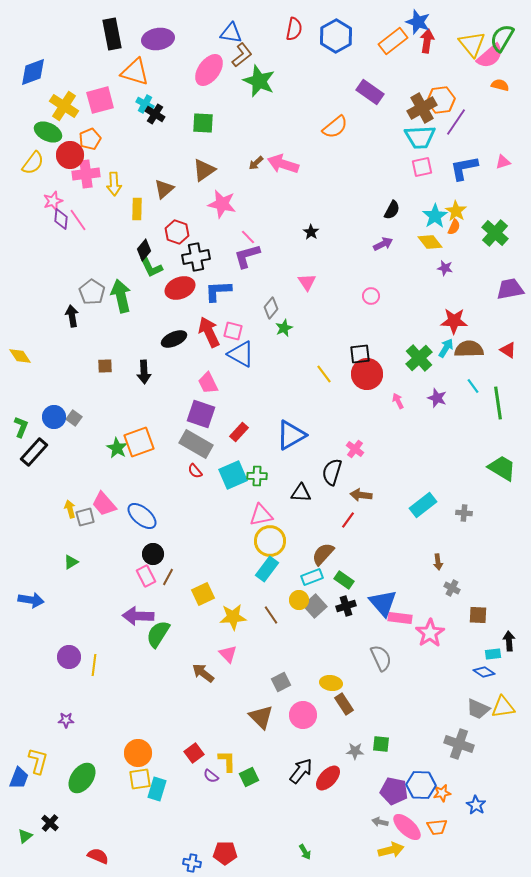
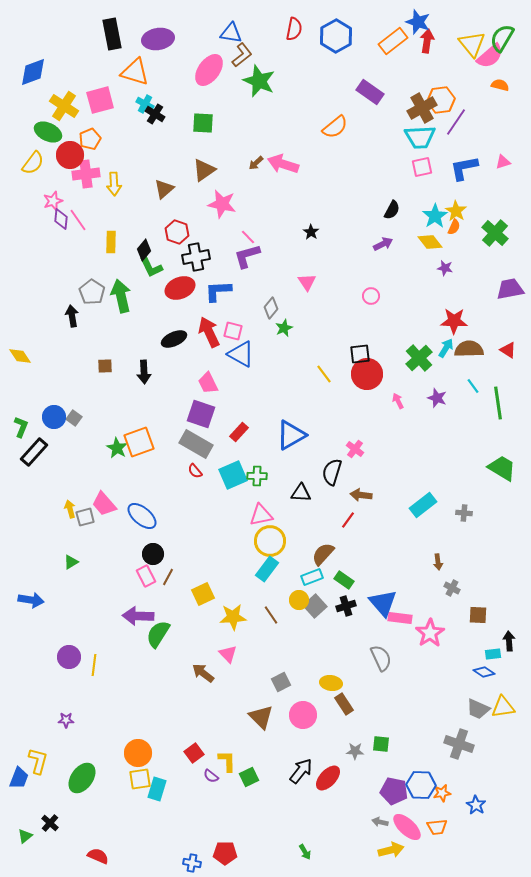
yellow rectangle at (137, 209): moved 26 px left, 33 px down
